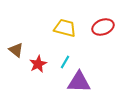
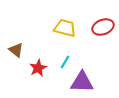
red star: moved 4 px down
purple triangle: moved 3 px right
